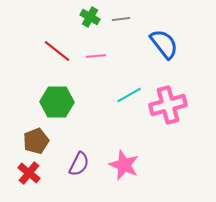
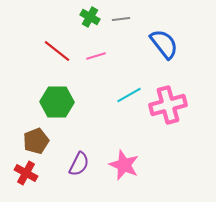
pink line: rotated 12 degrees counterclockwise
red cross: moved 3 px left; rotated 10 degrees counterclockwise
